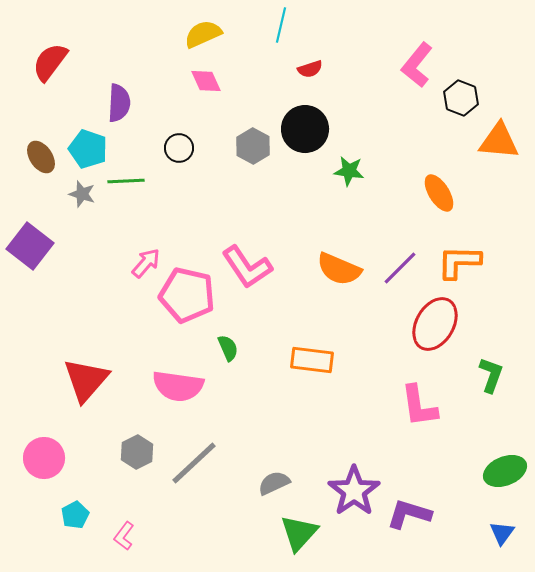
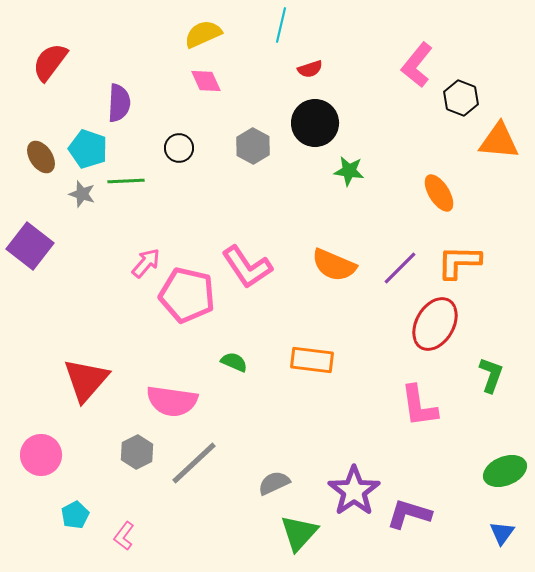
black circle at (305, 129): moved 10 px right, 6 px up
orange semicircle at (339, 269): moved 5 px left, 4 px up
green semicircle at (228, 348): moved 6 px right, 14 px down; rotated 44 degrees counterclockwise
pink semicircle at (178, 386): moved 6 px left, 15 px down
pink circle at (44, 458): moved 3 px left, 3 px up
